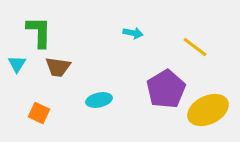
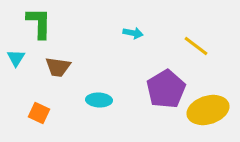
green L-shape: moved 9 px up
yellow line: moved 1 px right, 1 px up
cyan triangle: moved 1 px left, 6 px up
cyan ellipse: rotated 15 degrees clockwise
yellow ellipse: rotated 9 degrees clockwise
